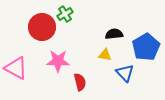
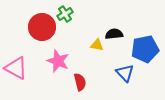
blue pentagon: moved 1 px left, 2 px down; rotated 20 degrees clockwise
yellow triangle: moved 8 px left, 10 px up
pink star: rotated 20 degrees clockwise
